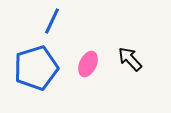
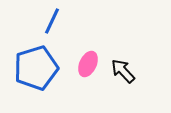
black arrow: moved 7 px left, 12 px down
